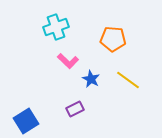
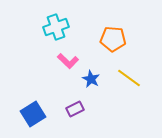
yellow line: moved 1 px right, 2 px up
blue square: moved 7 px right, 7 px up
